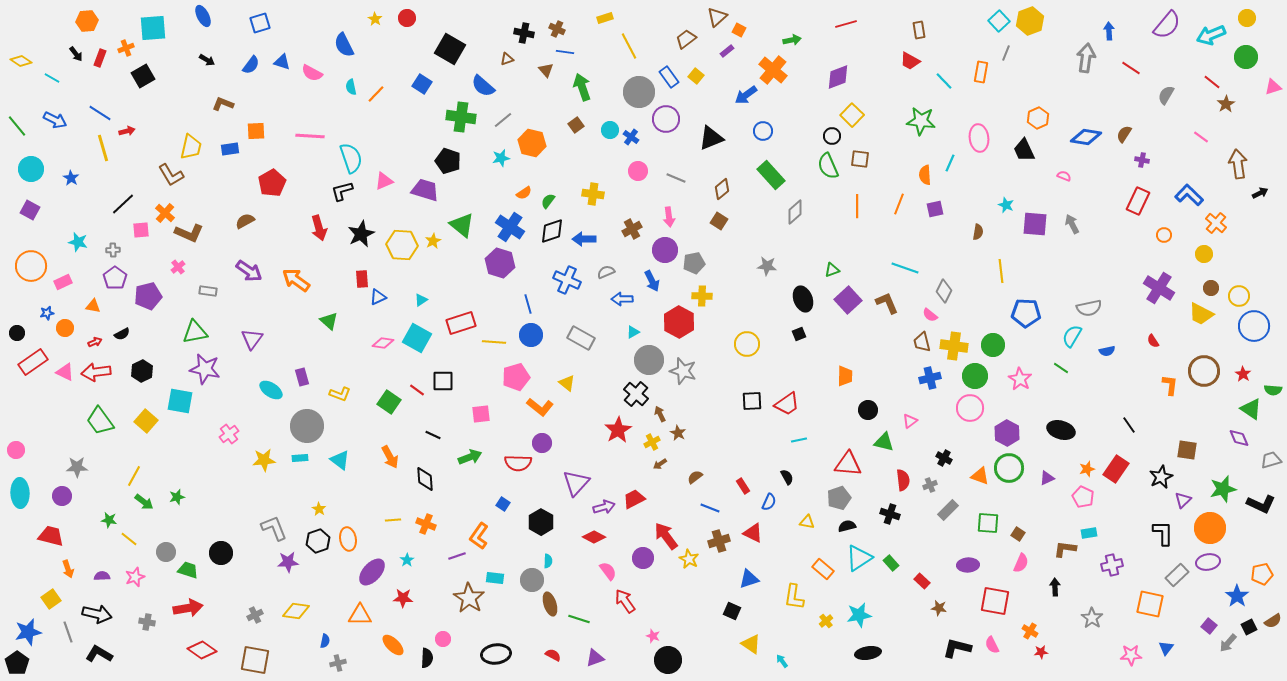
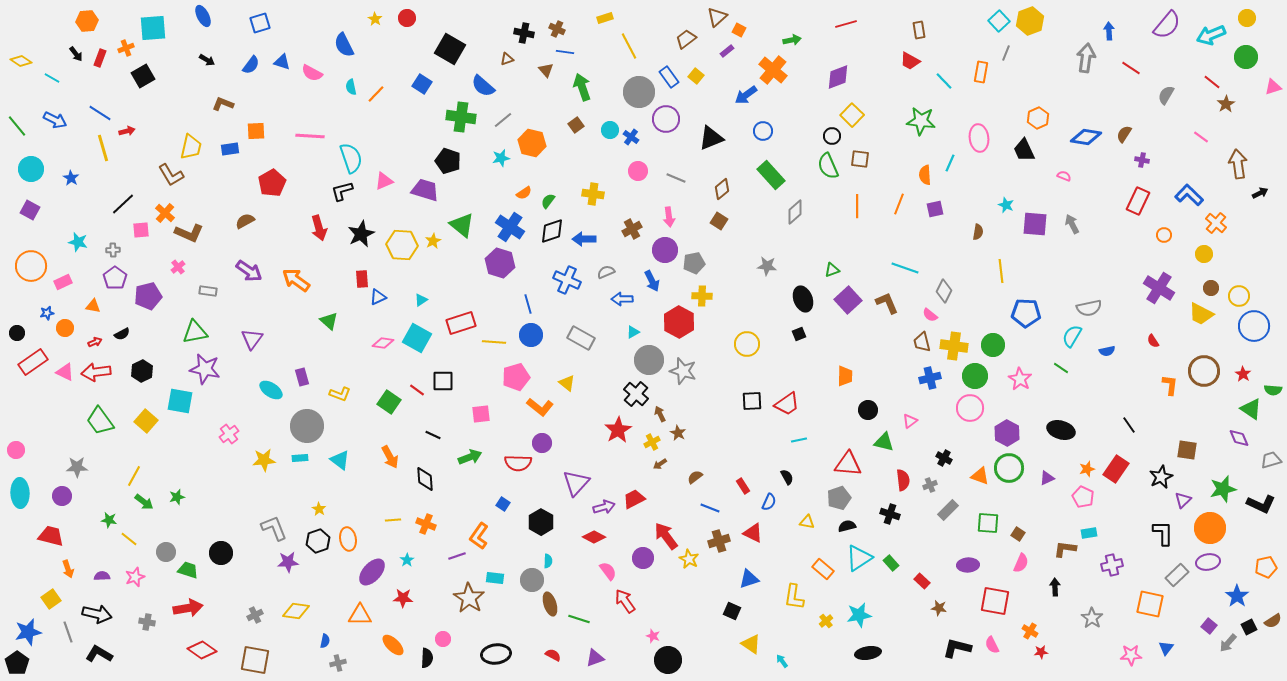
orange pentagon at (1262, 574): moved 4 px right, 7 px up
